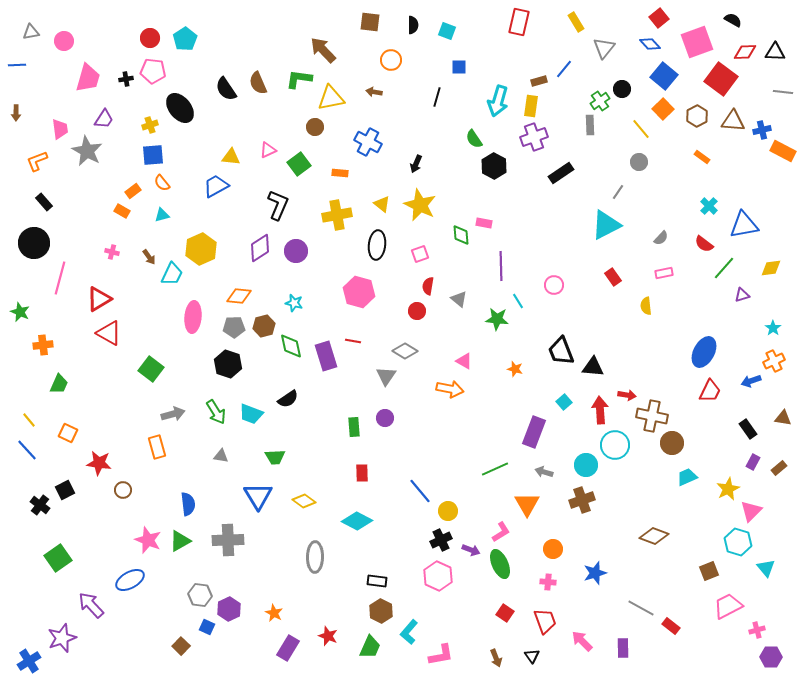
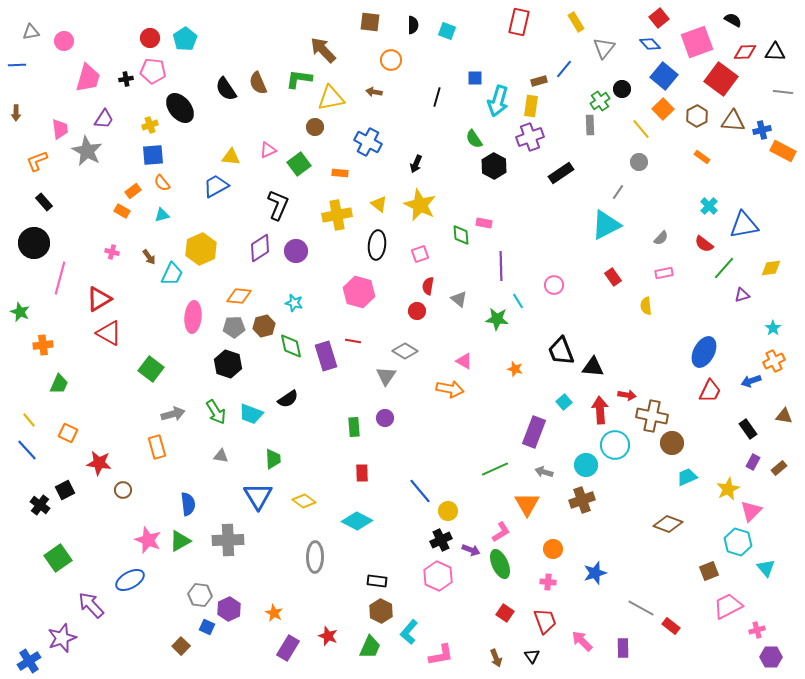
blue square at (459, 67): moved 16 px right, 11 px down
purple cross at (534, 137): moved 4 px left
yellow triangle at (382, 204): moved 3 px left
brown triangle at (783, 418): moved 1 px right, 2 px up
green trapezoid at (275, 457): moved 2 px left, 2 px down; rotated 90 degrees counterclockwise
brown diamond at (654, 536): moved 14 px right, 12 px up
